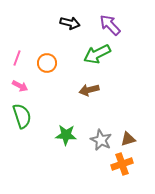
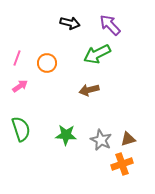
pink arrow: rotated 63 degrees counterclockwise
green semicircle: moved 1 px left, 13 px down
